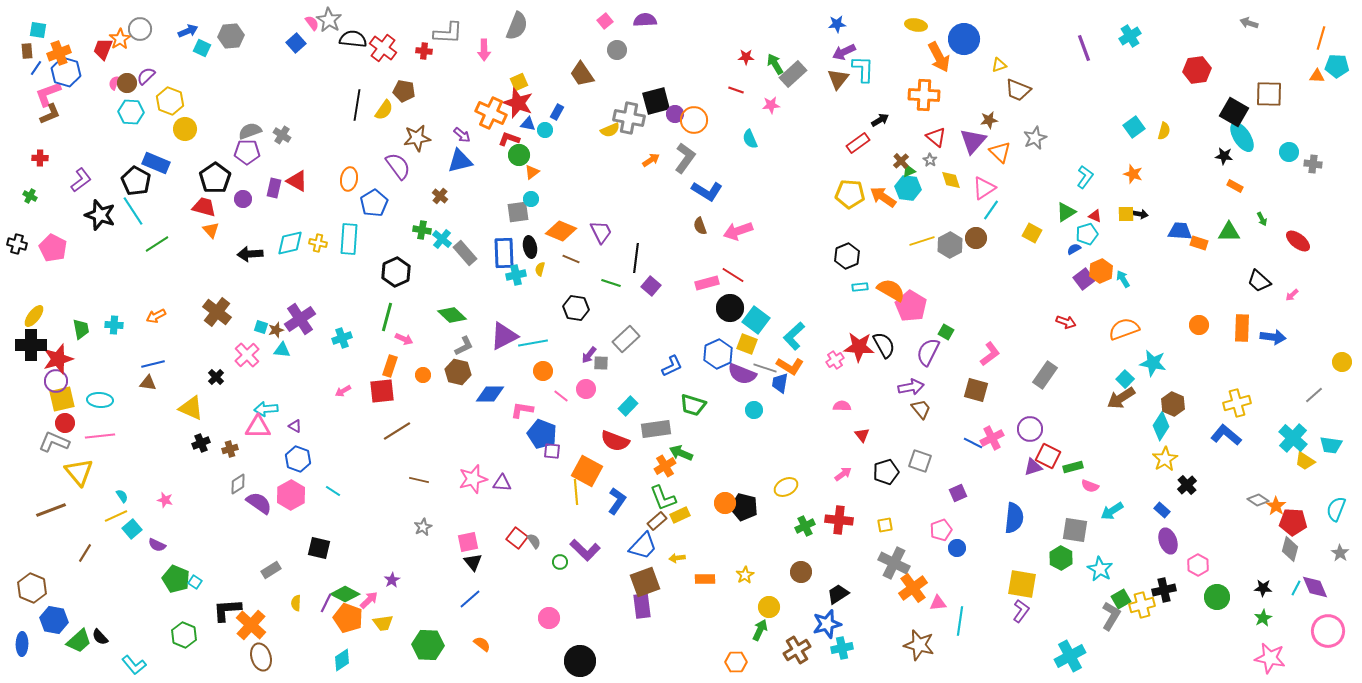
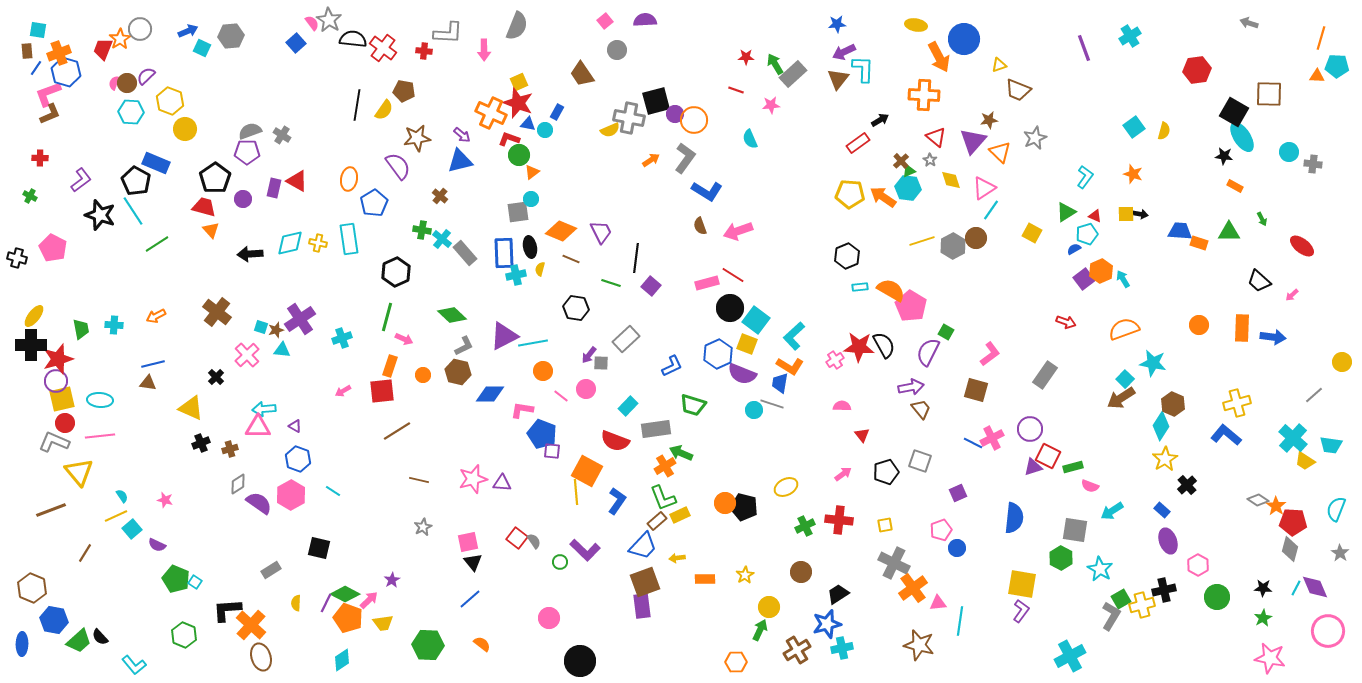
cyan rectangle at (349, 239): rotated 12 degrees counterclockwise
red ellipse at (1298, 241): moved 4 px right, 5 px down
black cross at (17, 244): moved 14 px down
gray hexagon at (950, 245): moved 3 px right, 1 px down
gray line at (765, 368): moved 7 px right, 36 px down
cyan arrow at (266, 409): moved 2 px left
